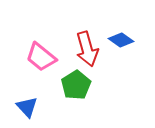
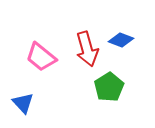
blue diamond: rotated 15 degrees counterclockwise
green pentagon: moved 33 px right, 2 px down
blue triangle: moved 4 px left, 4 px up
